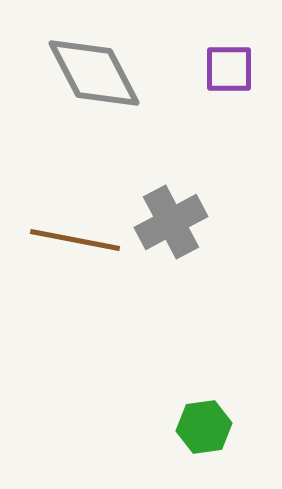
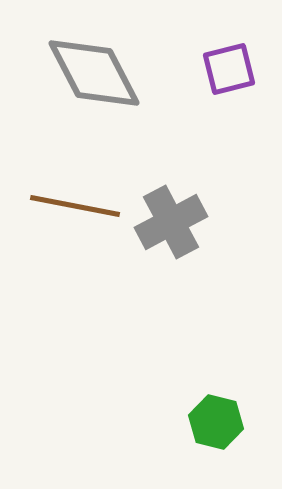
purple square: rotated 14 degrees counterclockwise
brown line: moved 34 px up
green hexagon: moved 12 px right, 5 px up; rotated 22 degrees clockwise
